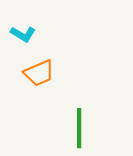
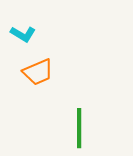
orange trapezoid: moved 1 px left, 1 px up
